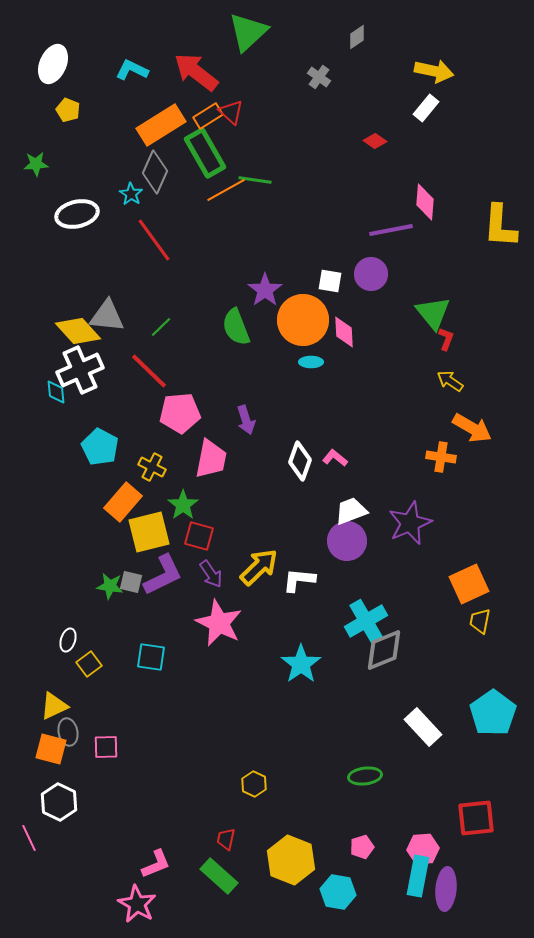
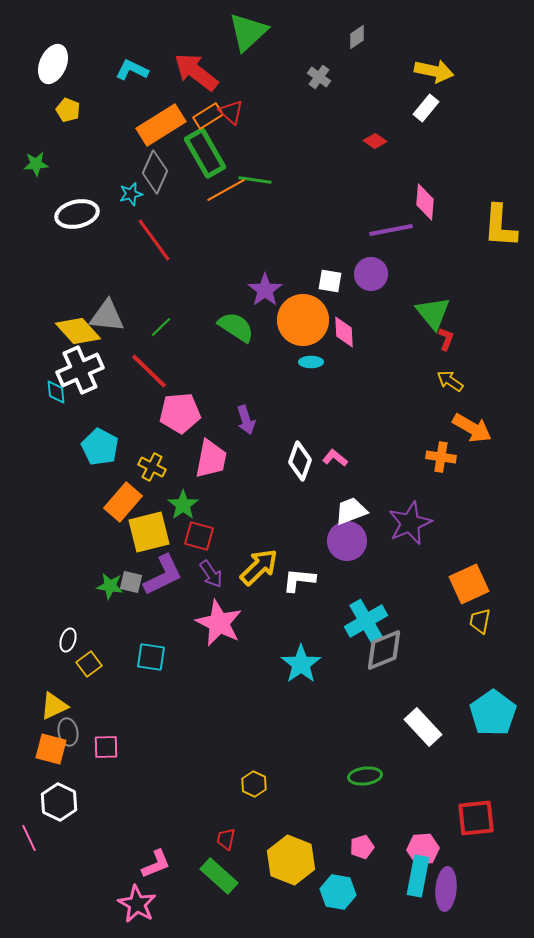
cyan star at (131, 194): rotated 25 degrees clockwise
green semicircle at (236, 327): rotated 144 degrees clockwise
